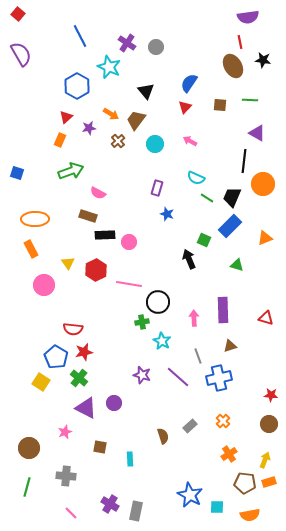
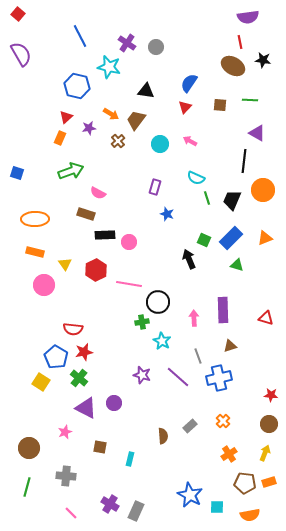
brown ellipse at (233, 66): rotated 30 degrees counterclockwise
cyan star at (109, 67): rotated 10 degrees counterclockwise
blue hexagon at (77, 86): rotated 15 degrees counterclockwise
black triangle at (146, 91): rotated 42 degrees counterclockwise
orange rectangle at (60, 140): moved 2 px up
cyan circle at (155, 144): moved 5 px right
orange circle at (263, 184): moved 6 px down
purple rectangle at (157, 188): moved 2 px left, 1 px up
black trapezoid at (232, 197): moved 3 px down
green line at (207, 198): rotated 40 degrees clockwise
brown rectangle at (88, 216): moved 2 px left, 2 px up
blue rectangle at (230, 226): moved 1 px right, 12 px down
orange rectangle at (31, 249): moved 4 px right, 3 px down; rotated 48 degrees counterclockwise
yellow triangle at (68, 263): moved 3 px left, 1 px down
brown semicircle at (163, 436): rotated 14 degrees clockwise
cyan rectangle at (130, 459): rotated 16 degrees clockwise
yellow arrow at (265, 460): moved 7 px up
gray rectangle at (136, 511): rotated 12 degrees clockwise
